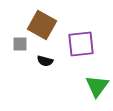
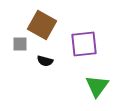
purple square: moved 3 px right
